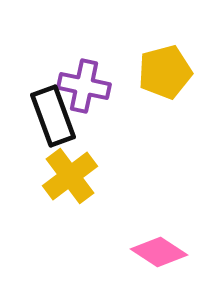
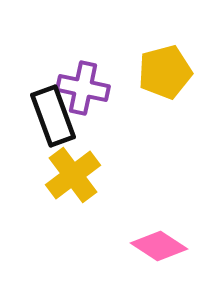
purple cross: moved 1 px left, 2 px down
yellow cross: moved 3 px right, 1 px up
pink diamond: moved 6 px up
